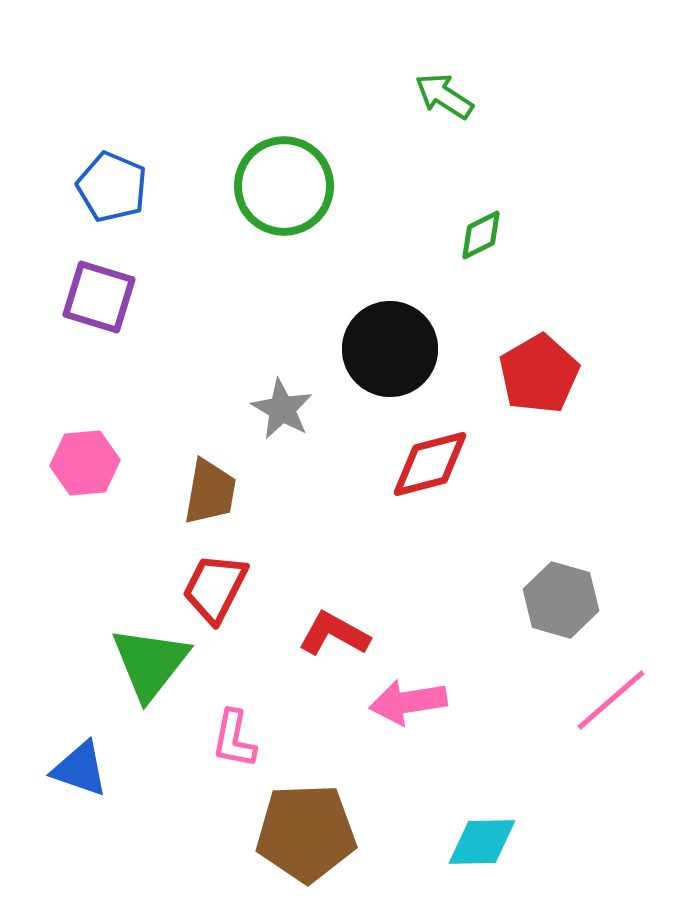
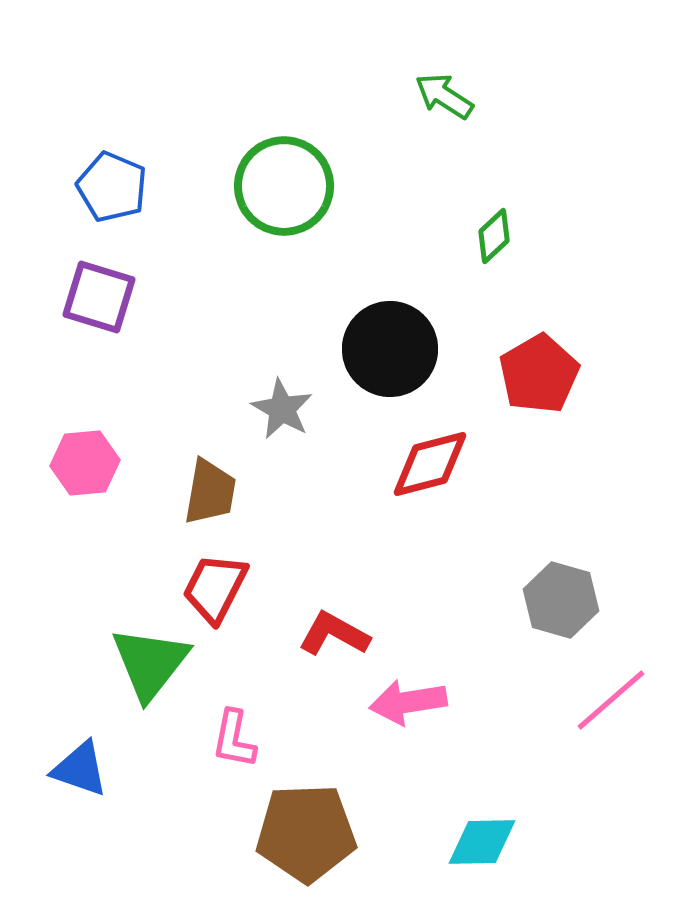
green diamond: moved 13 px right, 1 px down; rotated 16 degrees counterclockwise
